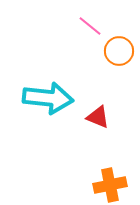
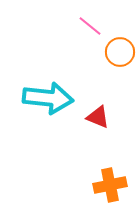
orange circle: moved 1 px right, 1 px down
